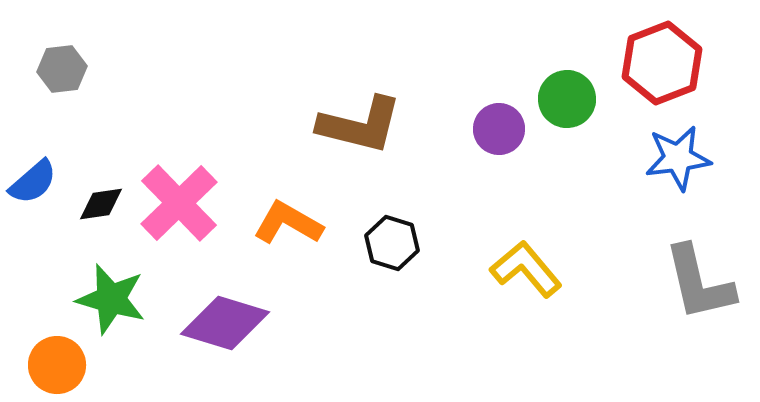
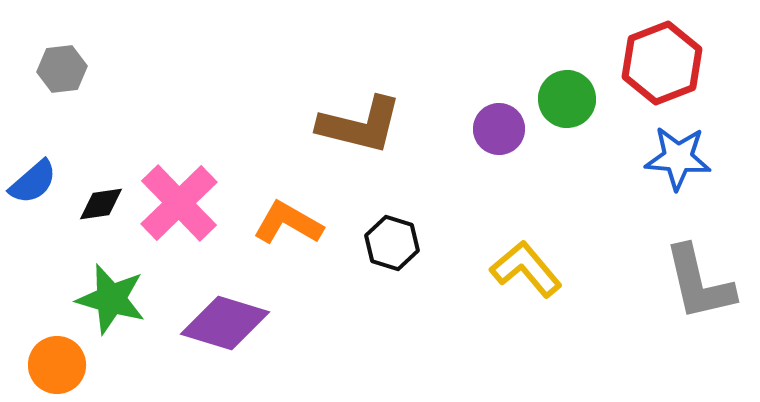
blue star: rotated 12 degrees clockwise
